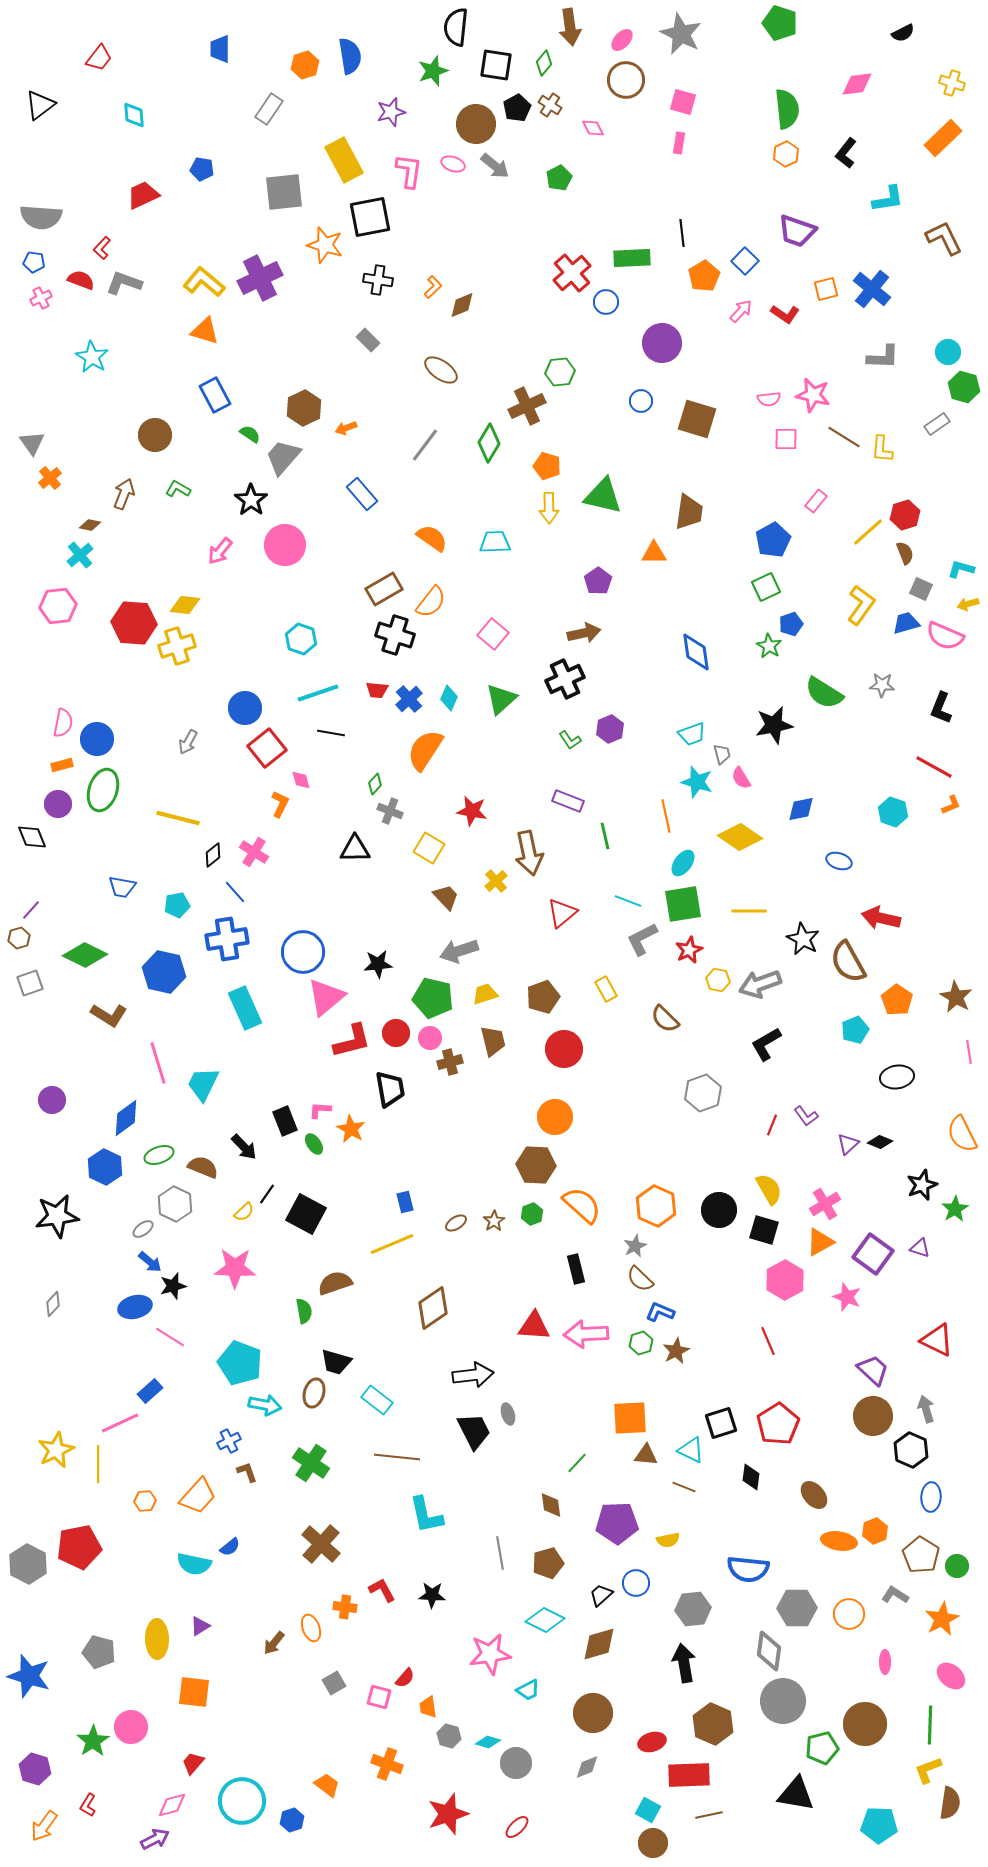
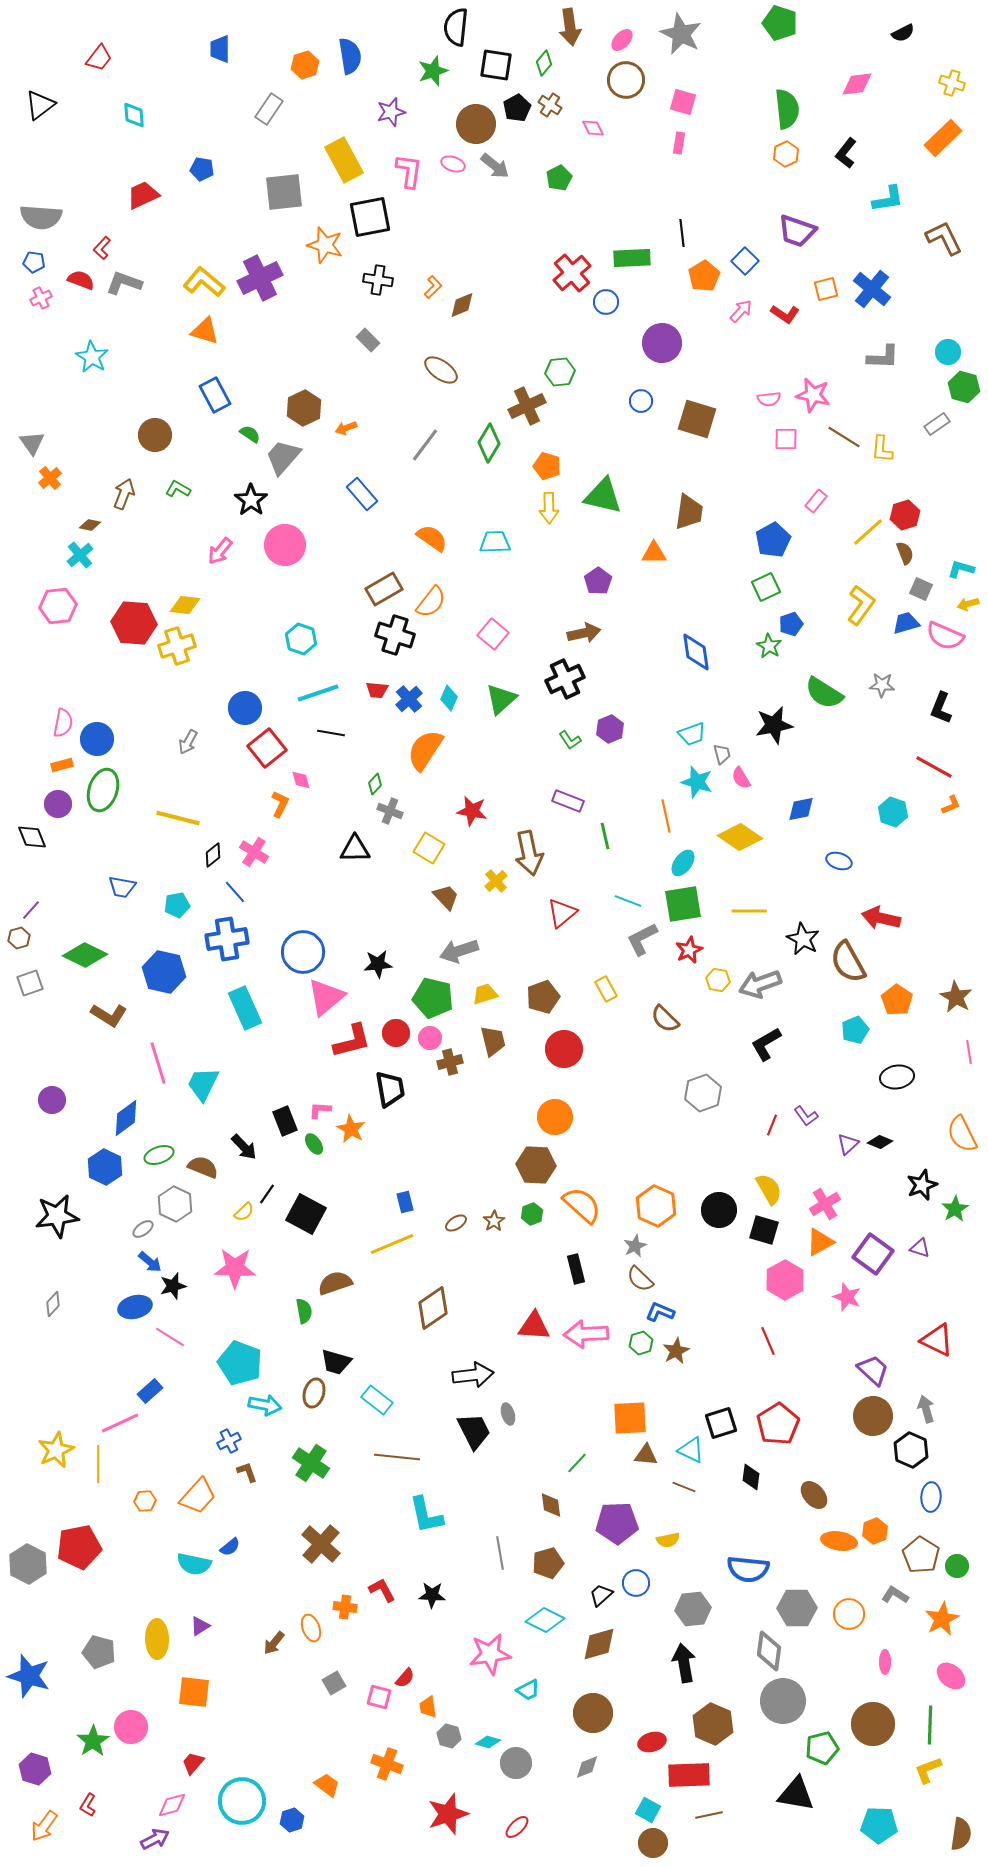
brown circle at (865, 1724): moved 8 px right
brown semicircle at (950, 1803): moved 11 px right, 31 px down
